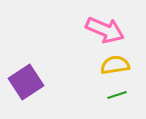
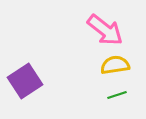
pink arrow: rotated 15 degrees clockwise
purple square: moved 1 px left, 1 px up
